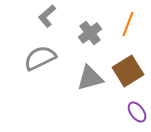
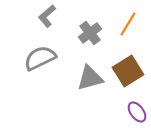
orange line: rotated 10 degrees clockwise
